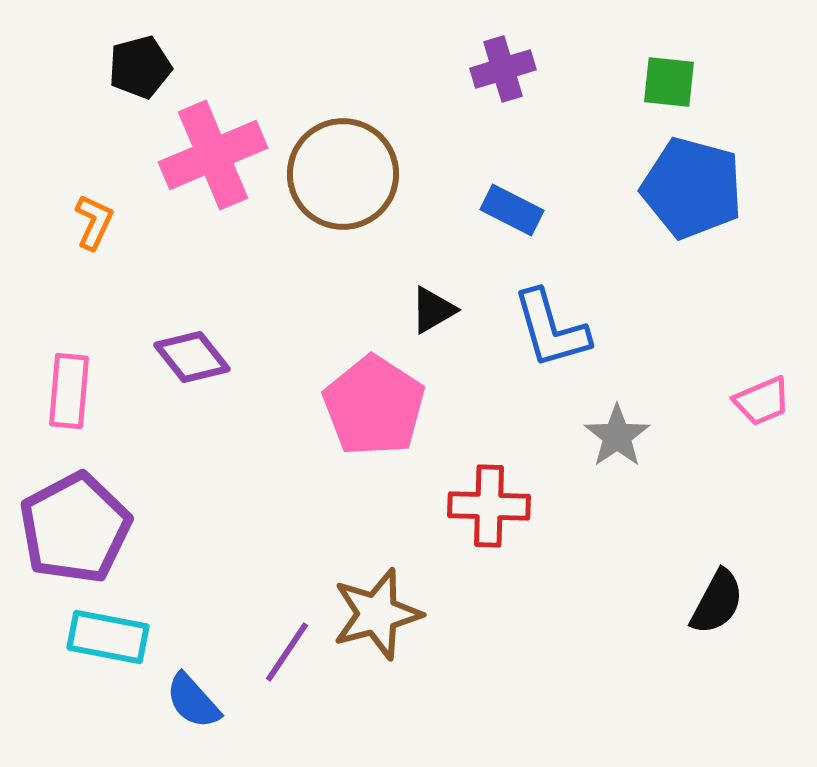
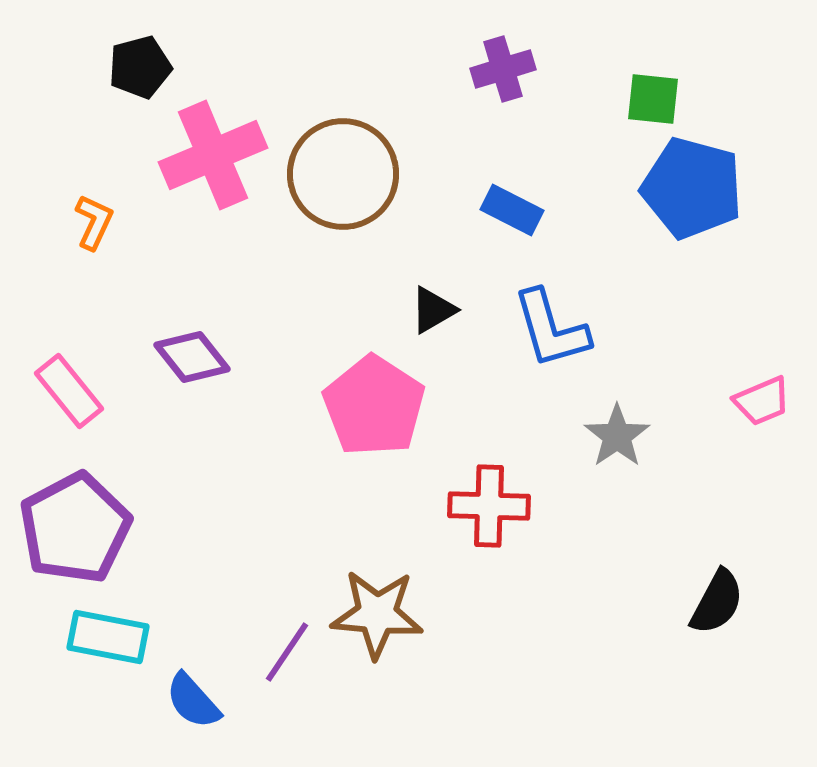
green square: moved 16 px left, 17 px down
pink rectangle: rotated 44 degrees counterclockwise
brown star: rotated 20 degrees clockwise
